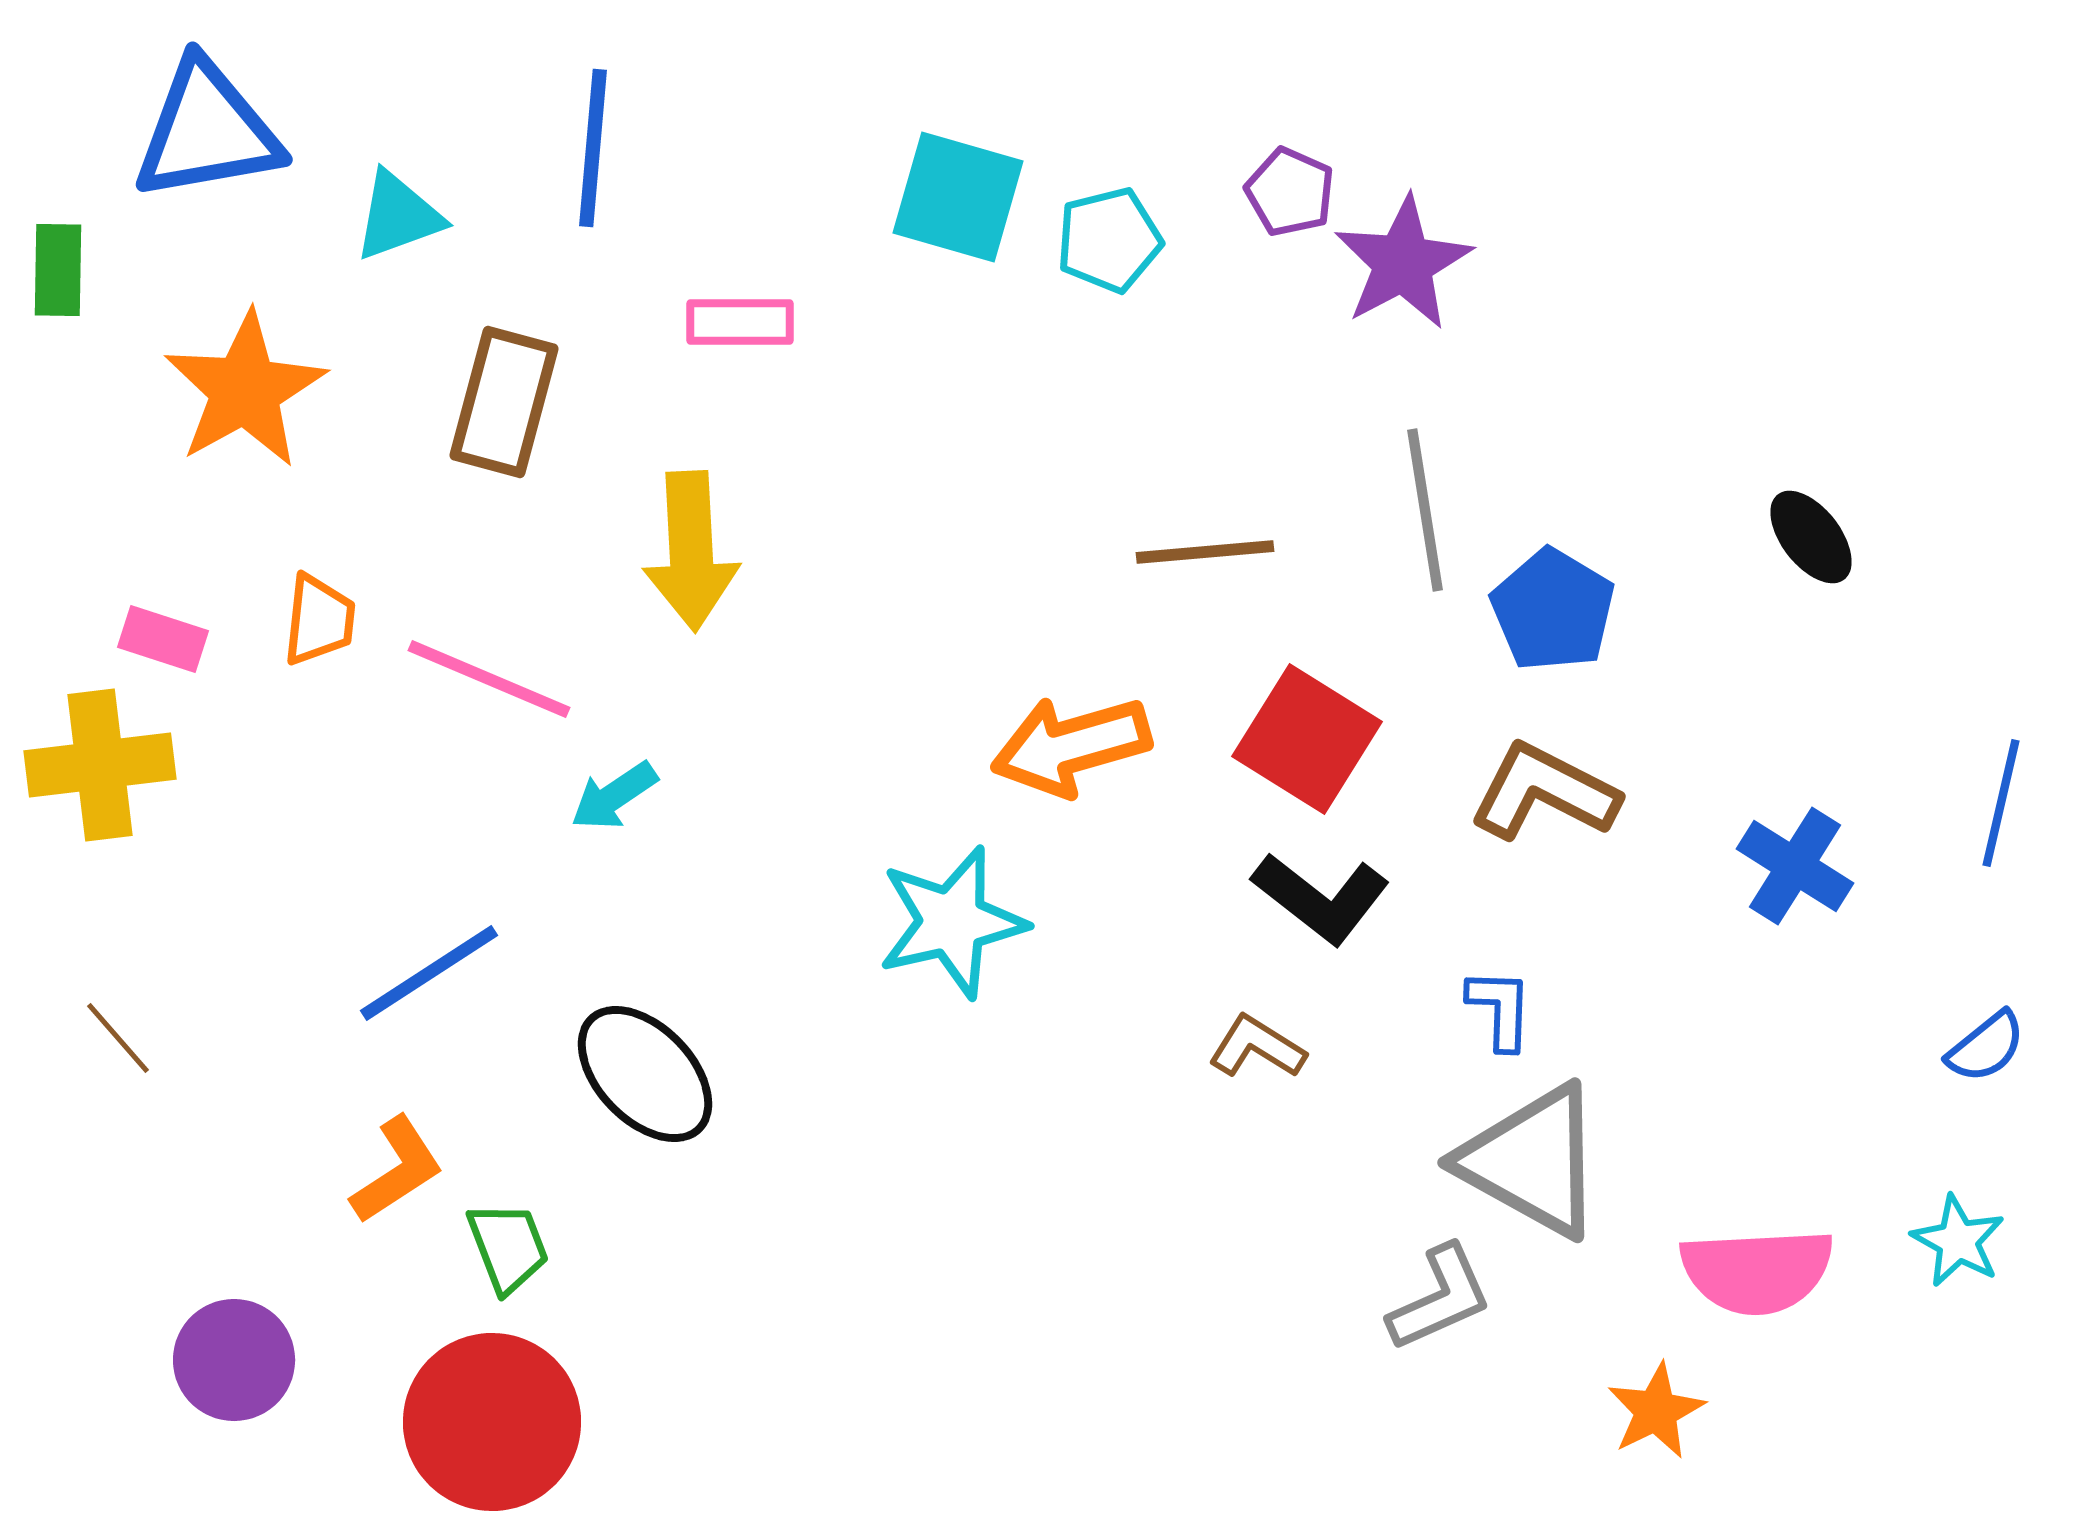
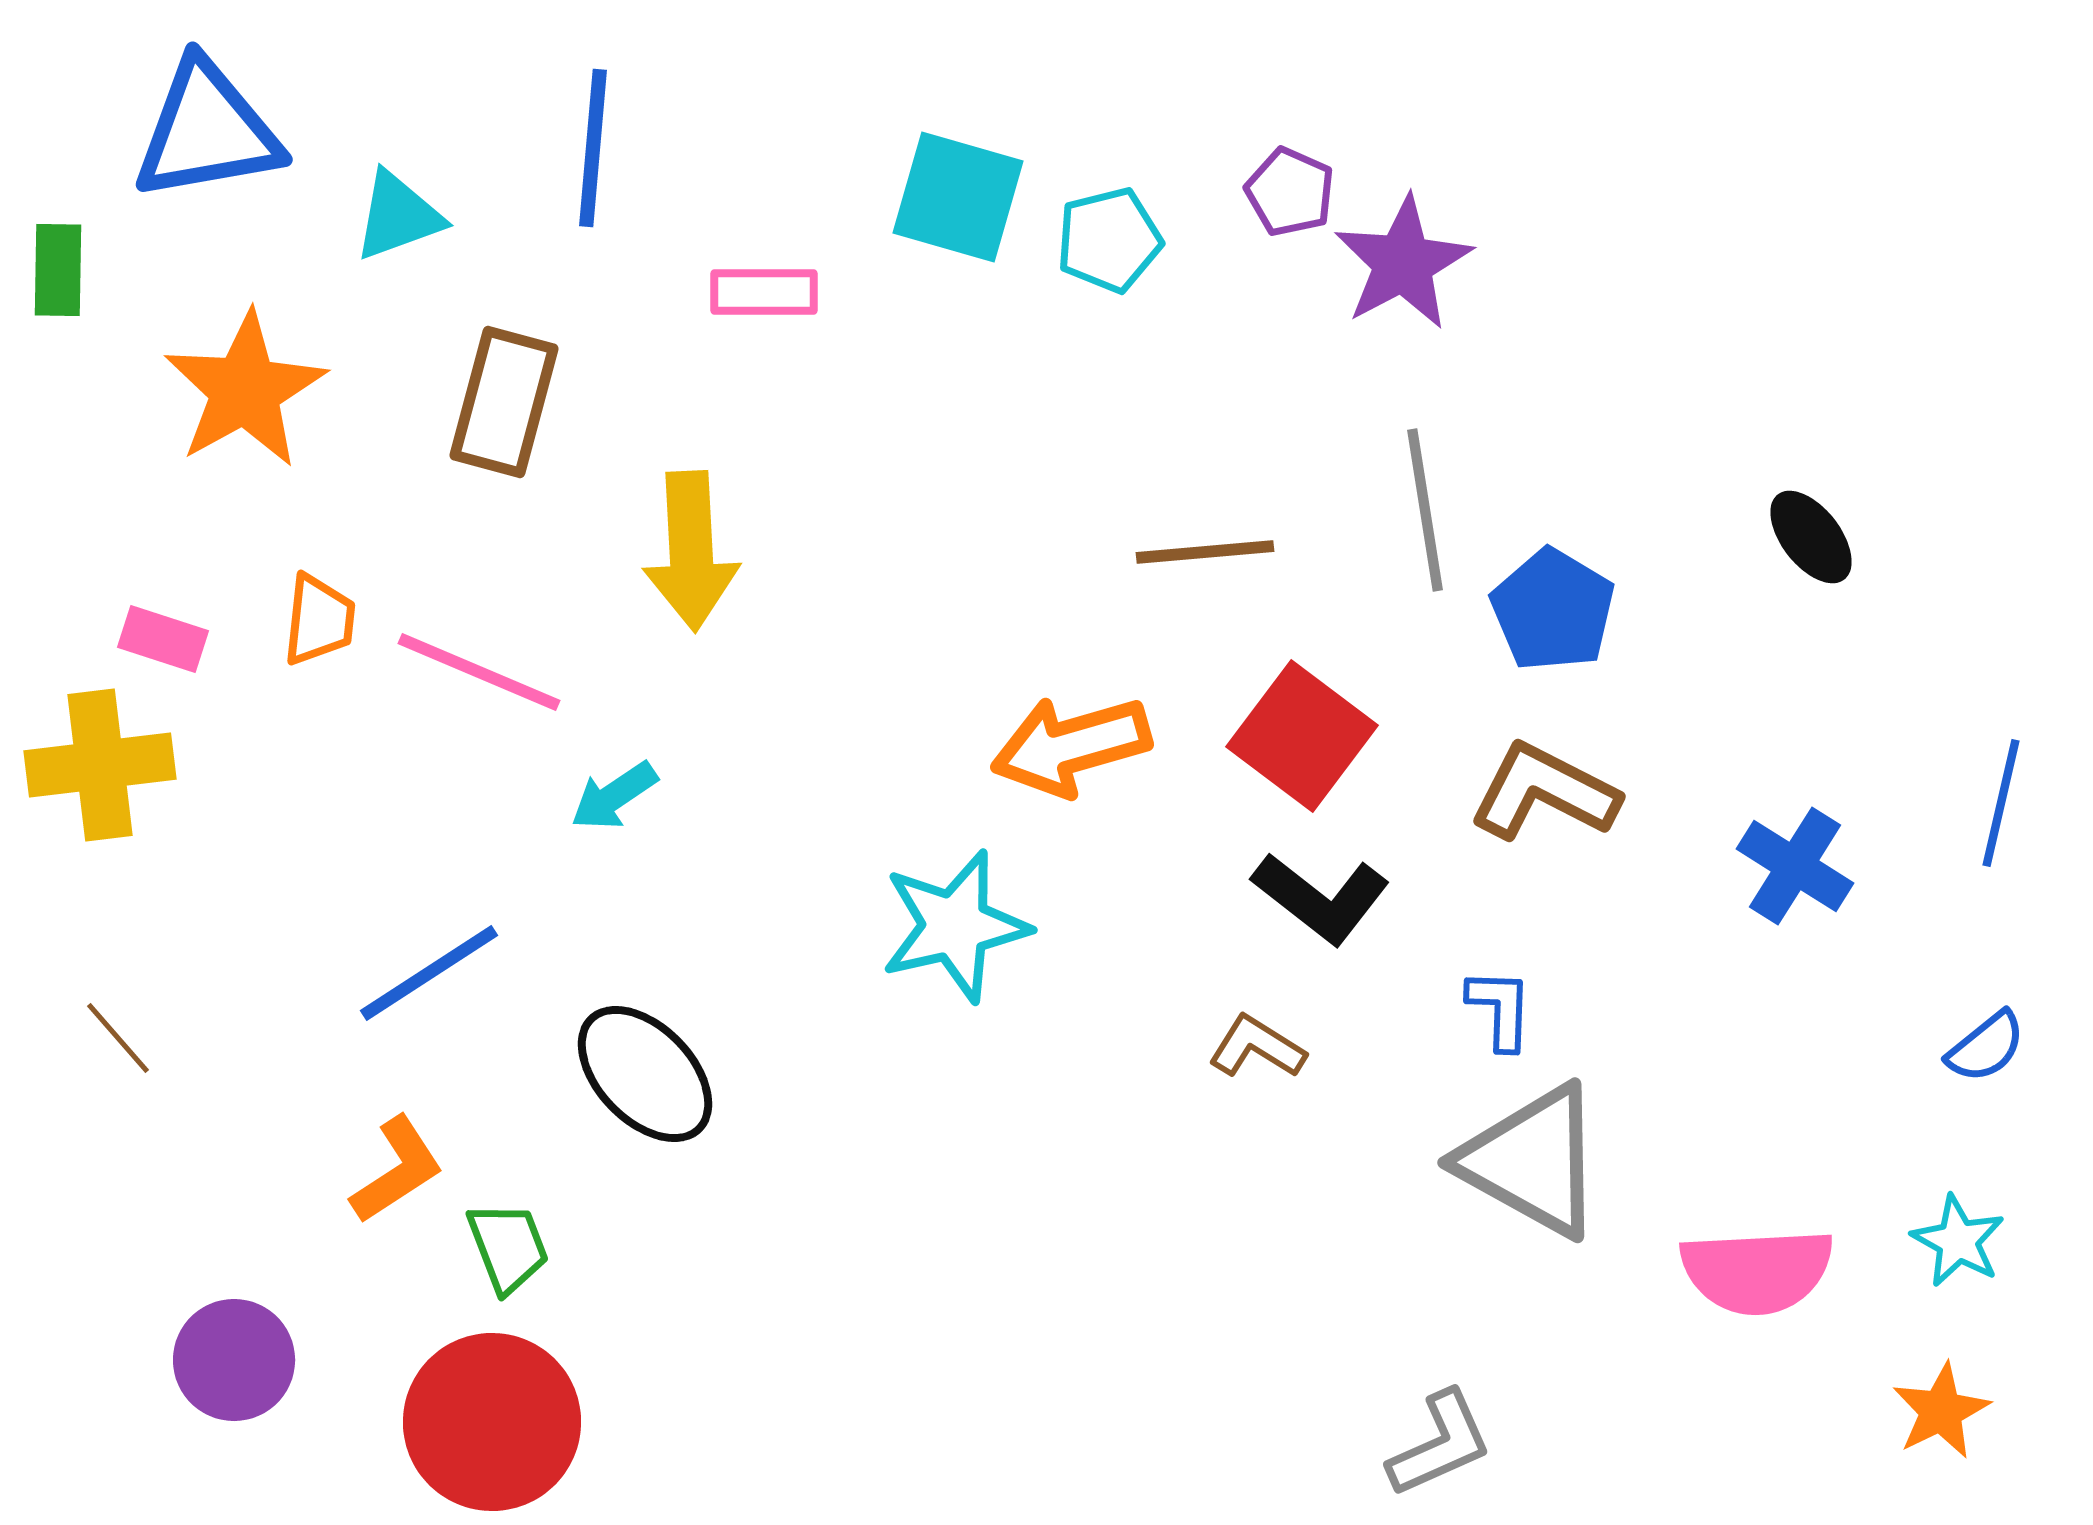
pink rectangle at (740, 322): moved 24 px right, 30 px up
pink line at (489, 679): moved 10 px left, 7 px up
red square at (1307, 739): moved 5 px left, 3 px up; rotated 5 degrees clockwise
cyan star at (952, 922): moved 3 px right, 4 px down
gray L-shape at (1440, 1298): moved 146 px down
orange star at (1656, 1411): moved 285 px right
